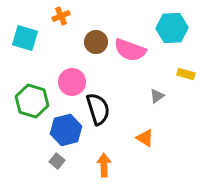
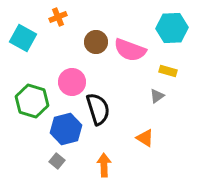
orange cross: moved 3 px left, 1 px down
cyan square: moved 2 px left; rotated 12 degrees clockwise
yellow rectangle: moved 18 px left, 3 px up
blue hexagon: moved 1 px up
